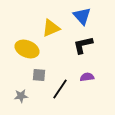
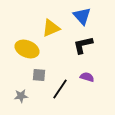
purple semicircle: rotated 24 degrees clockwise
